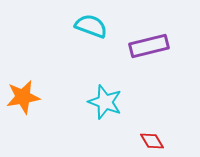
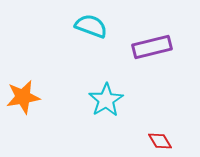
purple rectangle: moved 3 px right, 1 px down
cyan star: moved 1 px right, 2 px up; rotated 20 degrees clockwise
red diamond: moved 8 px right
